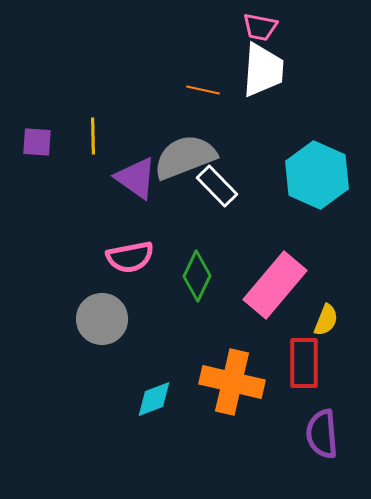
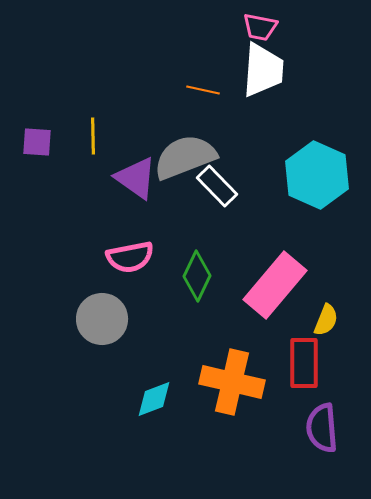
purple semicircle: moved 6 px up
